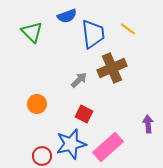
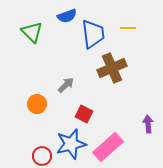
yellow line: moved 1 px up; rotated 35 degrees counterclockwise
gray arrow: moved 13 px left, 5 px down
